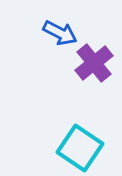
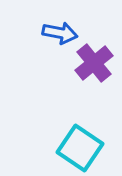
blue arrow: rotated 16 degrees counterclockwise
